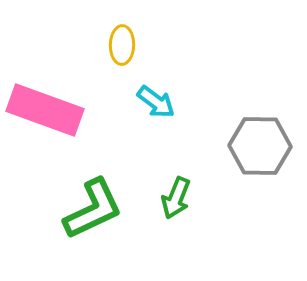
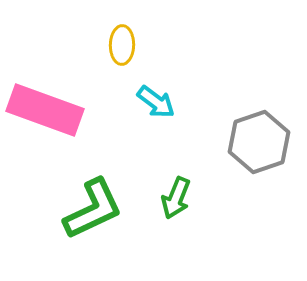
gray hexagon: moved 1 px left, 4 px up; rotated 20 degrees counterclockwise
